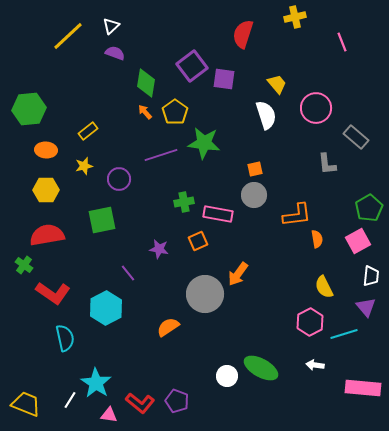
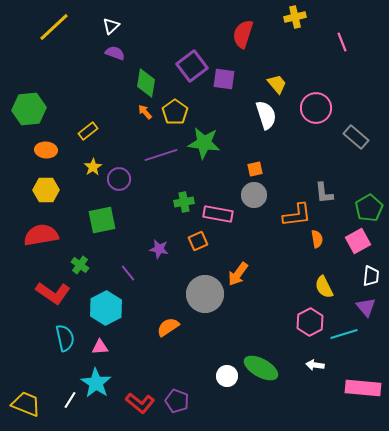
yellow line at (68, 36): moved 14 px left, 9 px up
gray L-shape at (327, 164): moved 3 px left, 29 px down
yellow star at (84, 166): moved 9 px right, 1 px down; rotated 18 degrees counterclockwise
red semicircle at (47, 235): moved 6 px left
green cross at (24, 265): moved 56 px right
pink triangle at (109, 415): moved 9 px left, 68 px up; rotated 12 degrees counterclockwise
